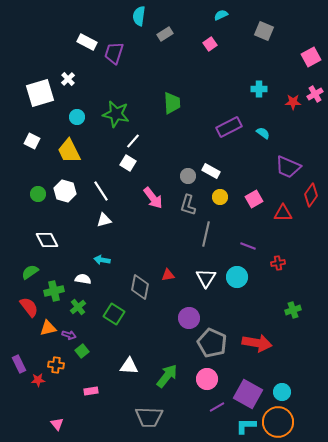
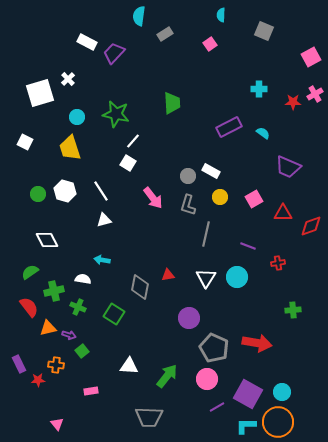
cyan semicircle at (221, 15): rotated 64 degrees counterclockwise
purple trapezoid at (114, 53): rotated 25 degrees clockwise
white square at (32, 141): moved 7 px left, 1 px down
yellow trapezoid at (69, 151): moved 1 px right, 3 px up; rotated 8 degrees clockwise
red diamond at (311, 195): moved 31 px down; rotated 35 degrees clockwise
green cross at (78, 307): rotated 28 degrees counterclockwise
green cross at (293, 310): rotated 14 degrees clockwise
gray pentagon at (212, 343): moved 2 px right, 5 px down
